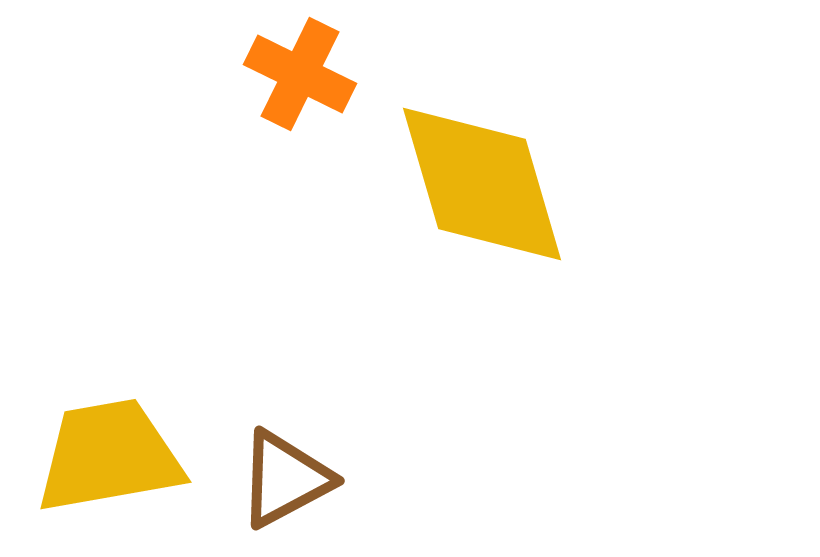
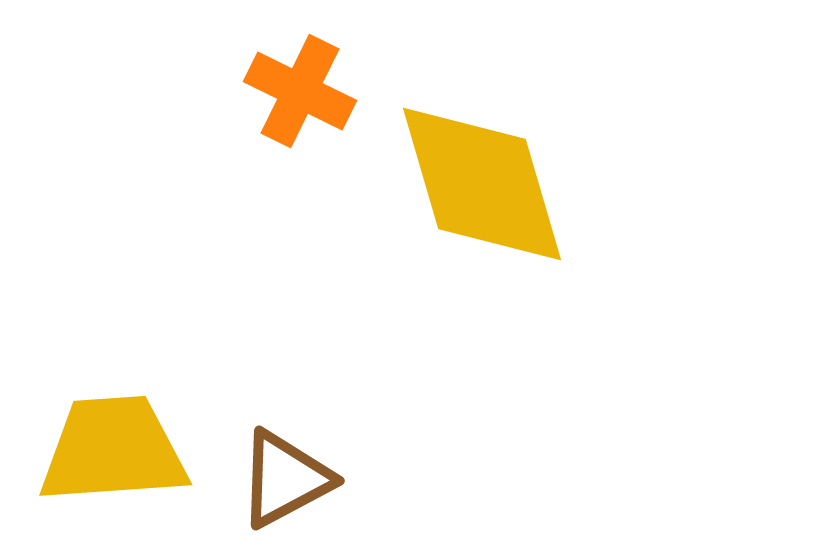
orange cross: moved 17 px down
yellow trapezoid: moved 4 px right, 6 px up; rotated 6 degrees clockwise
